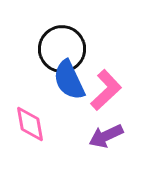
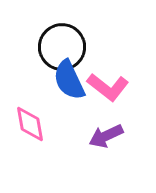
black circle: moved 2 px up
pink L-shape: moved 2 px right, 3 px up; rotated 81 degrees clockwise
